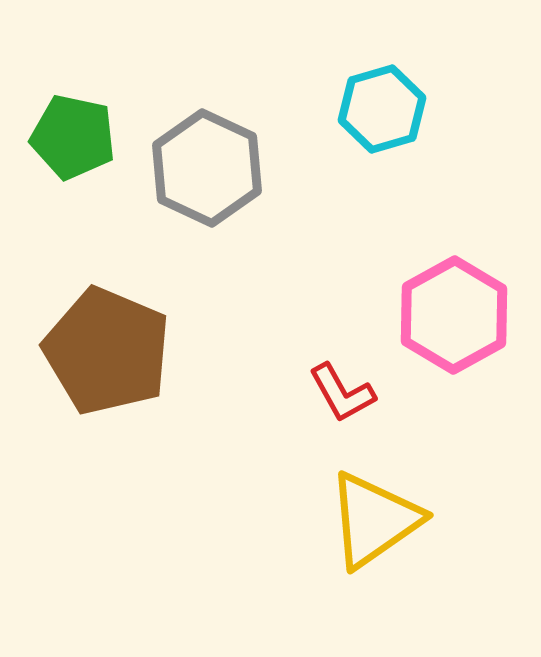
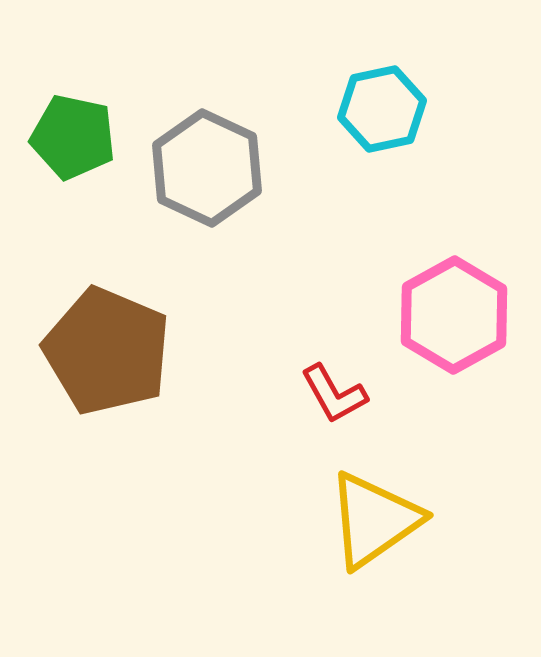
cyan hexagon: rotated 4 degrees clockwise
red L-shape: moved 8 px left, 1 px down
